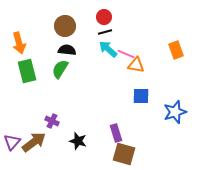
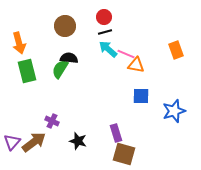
black semicircle: moved 2 px right, 8 px down
blue star: moved 1 px left, 1 px up
